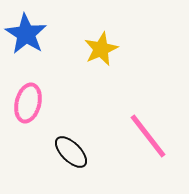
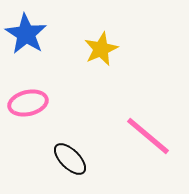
pink ellipse: rotated 63 degrees clockwise
pink line: rotated 12 degrees counterclockwise
black ellipse: moved 1 px left, 7 px down
